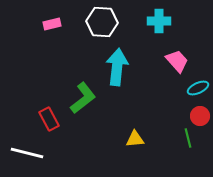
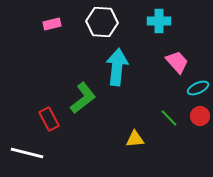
pink trapezoid: moved 1 px down
green line: moved 19 px left, 20 px up; rotated 30 degrees counterclockwise
